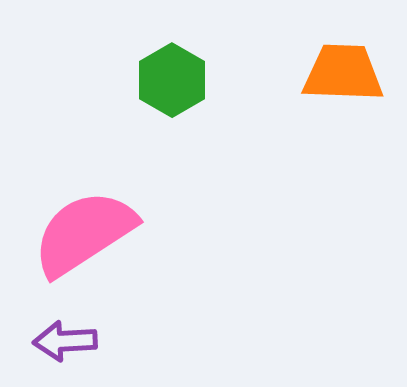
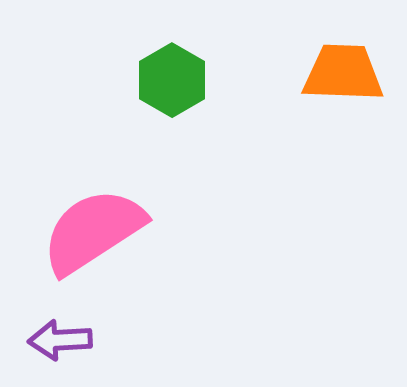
pink semicircle: moved 9 px right, 2 px up
purple arrow: moved 5 px left, 1 px up
